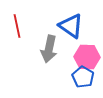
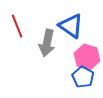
red line: rotated 10 degrees counterclockwise
gray arrow: moved 2 px left, 6 px up
pink hexagon: rotated 15 degrees clockwise
